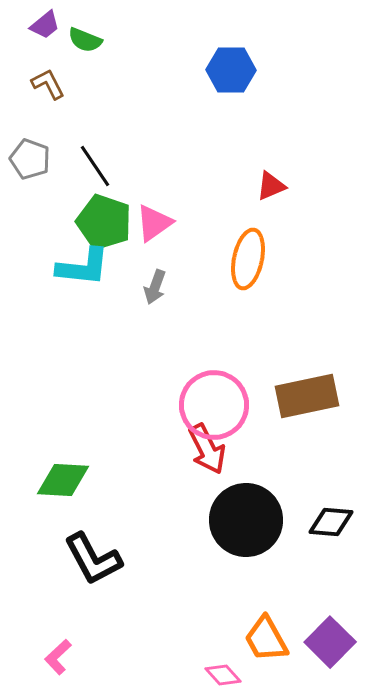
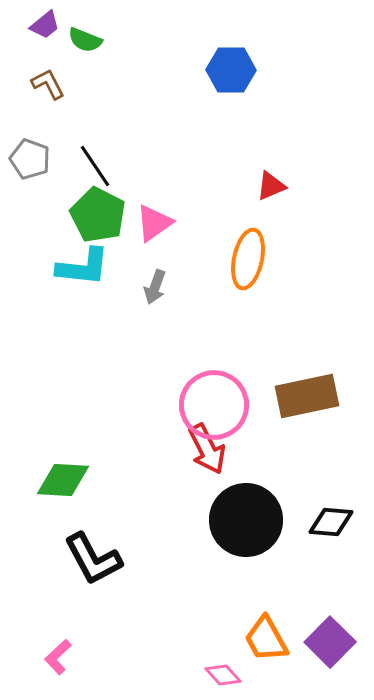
green pentagon: moved 6 px left, 7 px up; rotated 8 degrees clockwise
